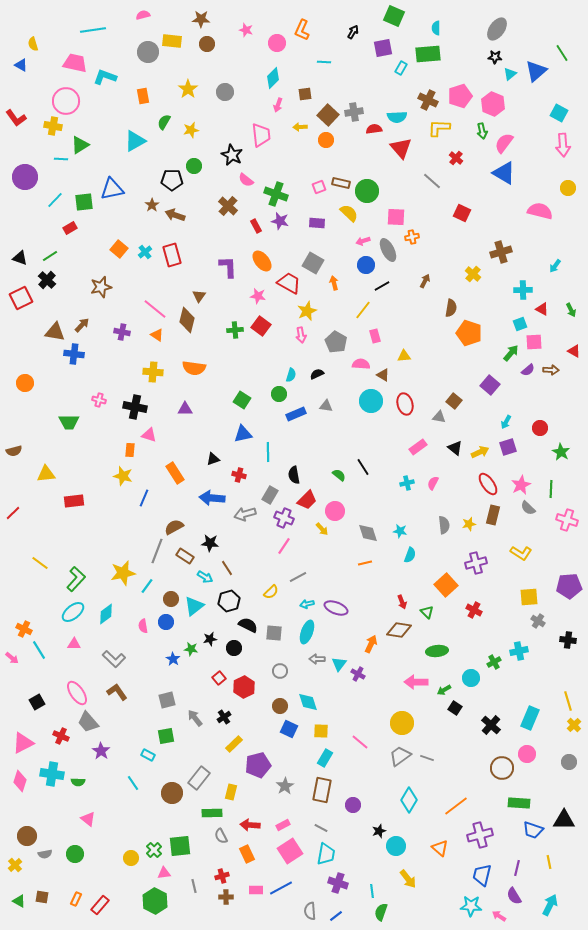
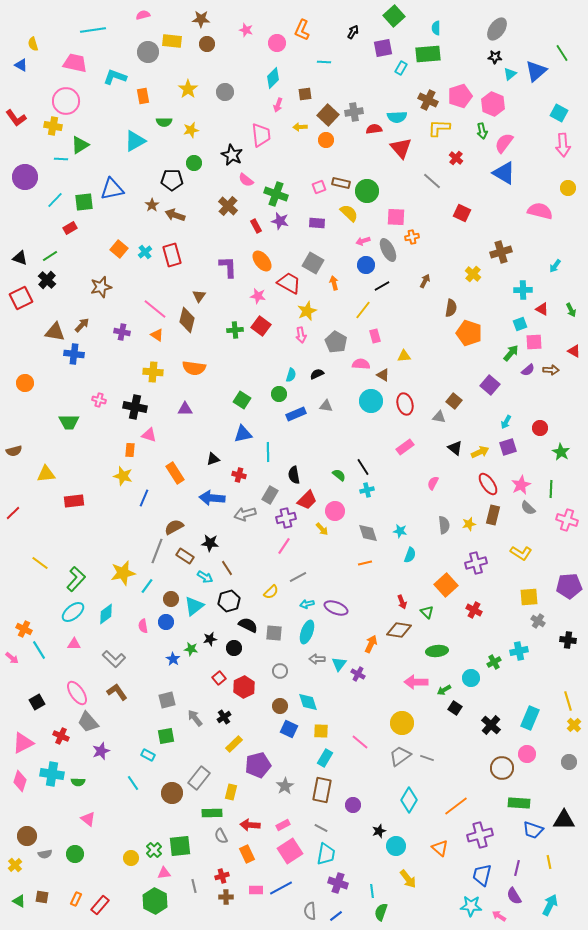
green square at (394, 16): rotated 25 degrees clockwise
cyan L-shape at (105, 77): moved 10 px right
green semicircle at (164, 122): rotated 119 degrees counterclockwise
green circle at (194, 166): moved 3 px up
pink rectangle at (418, 447): moved 13 px left
cyan cross at (407, 483): moved 40 px left, 7 px down
purple cross at (284, 518): moved 2 px right; rotated 36 degrees counterclockwise
purple star at (101, 751): rotated 18 degrees clockwise
